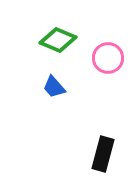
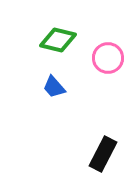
green diamond: rotated 9 degrees counterclockwise
black rectangle: rotated 12 degrees clockwise
